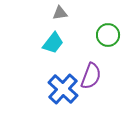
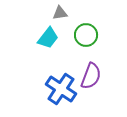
green circle: moved 22 px left
cyan trapezoid: moved 5 px left, 5 px up
blue cross: moved 2 px left; rotated 8 degrees counterclockwise
